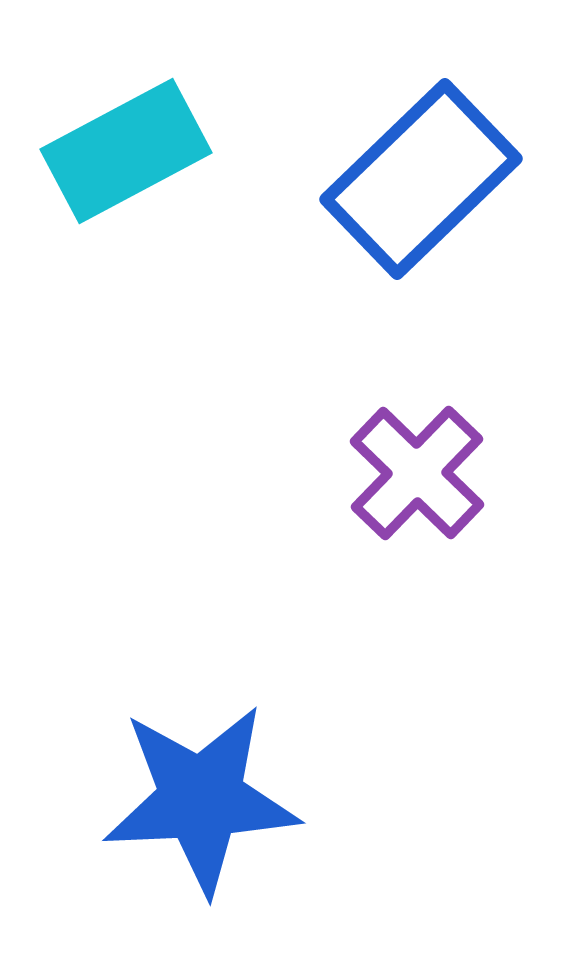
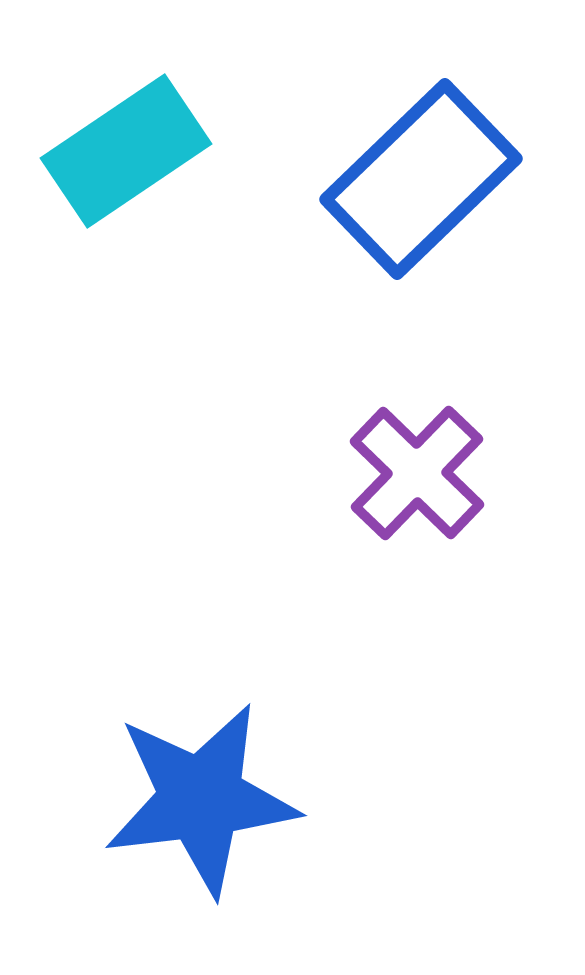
cyan rectangle: rotated 6 degrees counterclockwise
blue star: rotated 4 degrees counterclockwise
